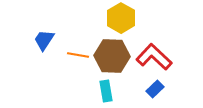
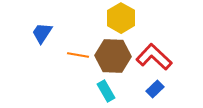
blue trapezoid: moved 2 px left, 7 px up
brown hexagon: moved 1 px right
cyan rectangle: rotated 20 degrees counterclockwise
